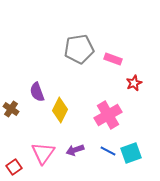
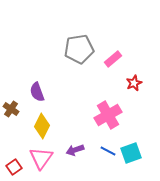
pink rectangle: rotated 60 degrees counterclockwise
yellow diamond: moved 18 px left, 16 px down
pink triangle: moved 2 px left, 5 px down
